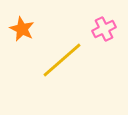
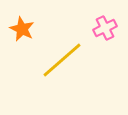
pink cross: moved 1 px right, 1 px up
